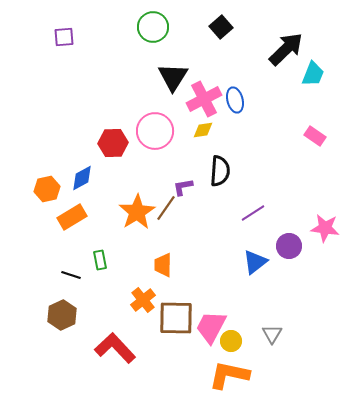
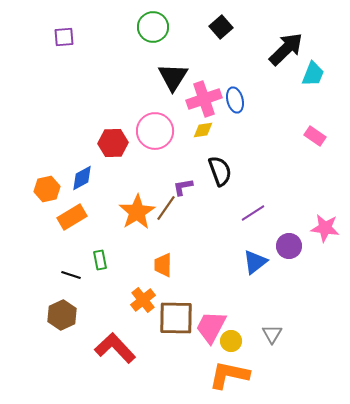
pink cross: rotated 8 degrees clockwise
black semicircle: rotated 24 degrees counterclockwise
